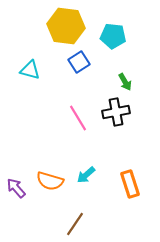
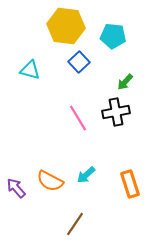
blue square: rotated 10 degrees counterclockwise
green arrow: rotated 72 degrees clockwise
orange semicircle: rotated 12 degrees clockwise
